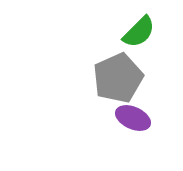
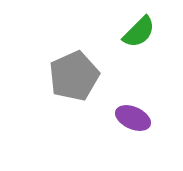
gray pentagon: moved 44 px left, 2 px up
